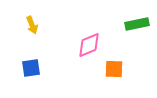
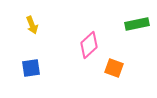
pink diamond: rotated 20 degrees counterclockwise
orange square: moved 1 px up; rotated 18 degrees clockwise
